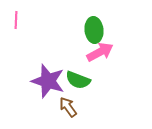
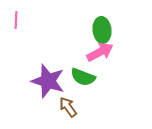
green ellipse: moved 8 px right
green semicircle: moved 5 px right, 3 px up
